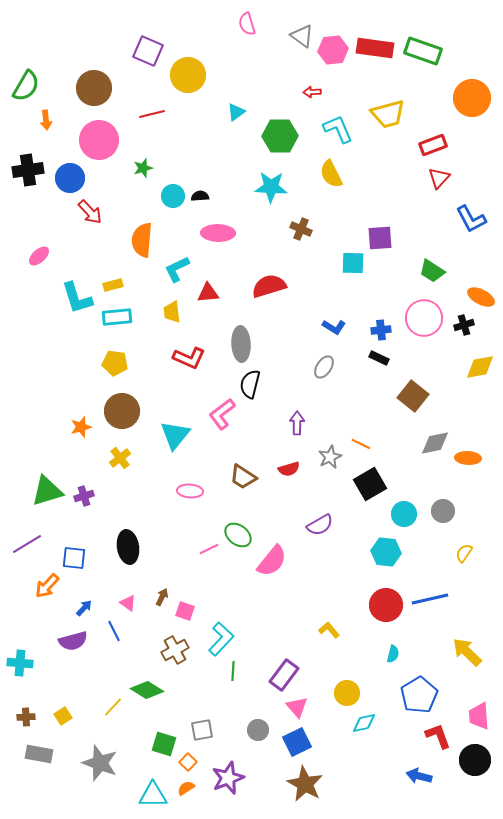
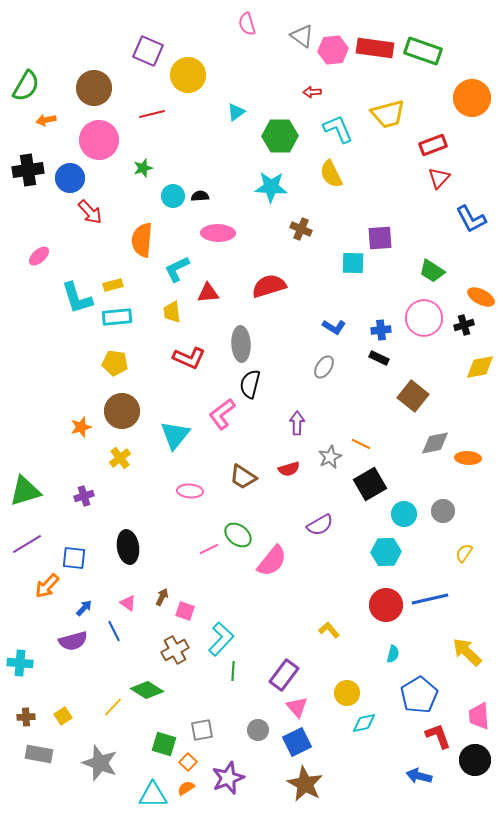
orange arrow at (46, 120): rotated 84 degrees clockwise
green triangle at (47, 491): moved 22 px left
cyan hexagon at (386, 552): rotated 8 degrees counterclockwise
